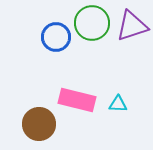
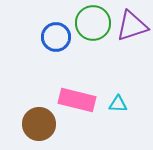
green circle: moved 1 px right
